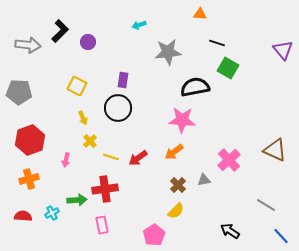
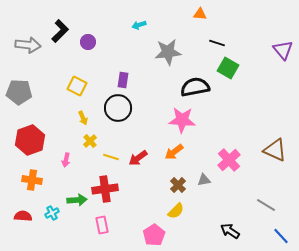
orange cross: moved 3 px right, 1 px down; rotated 24 degrees clockwise
